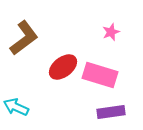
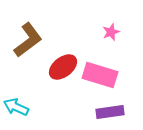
brown L-shape: moved 4 px right, 2 px down
purple rectangle: moved 1 px left
